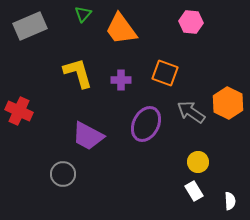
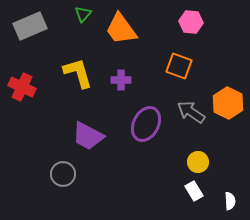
orange square: moved 14 px right, 7 px up
red cross: moved 3 px right, 24 px up
